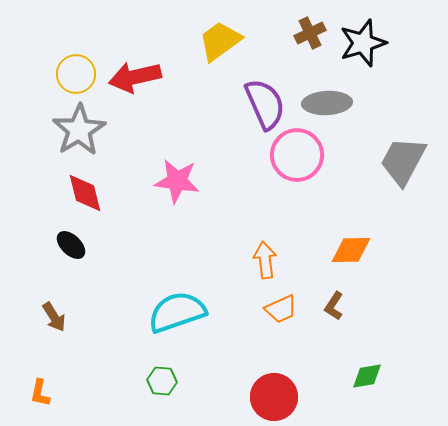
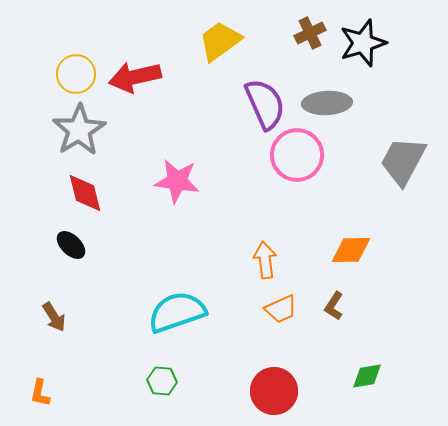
red circle: moved 6 px up
